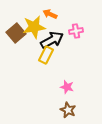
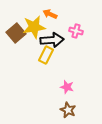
pink cross: rotated 24 degrees clockwise
black arrow: rotated 25 degrees clockwise
